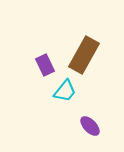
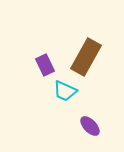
brown rectangle: moved 2 px right, 2 px down
cyan trapezoid: rotated 75 degrees clockwise
